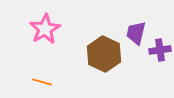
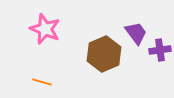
pink star: rotated 20 degrees counterclockwise
purple trapezoid: rotated 130 degrees clockwise
brown hexagon: rotated 12 degrees clockwise
